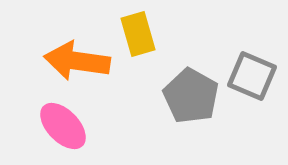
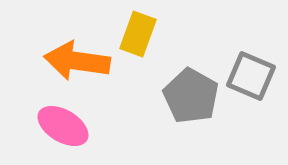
yellow rectangle: rotated 36 degrees clockwise
gray square: moved 1 px left
pink ellipse: rotated 15 degrees counterclockwise
